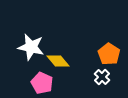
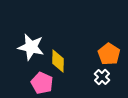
yellow diamond: rotated 40 degrees clockwise
